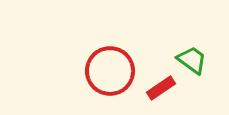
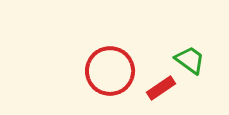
green trapezoid: moved 2 px left
